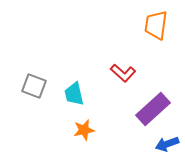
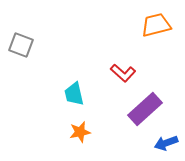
orange trapezoid: rotated 68 degrees clockwise
gray square: moved 13 px left, 41 px up
purple rectangle: moved 8 px left
orange star: moved 4 px left, 2 px down
blue arrow: moved 1 px left, 1 px up
